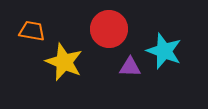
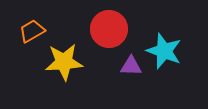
orange trapezoid: rotated 40 degrees counterclockwise
yellow star: rotated 27 degrees counterclockwise
purple triangle: moved 1 px right, 1 px up
